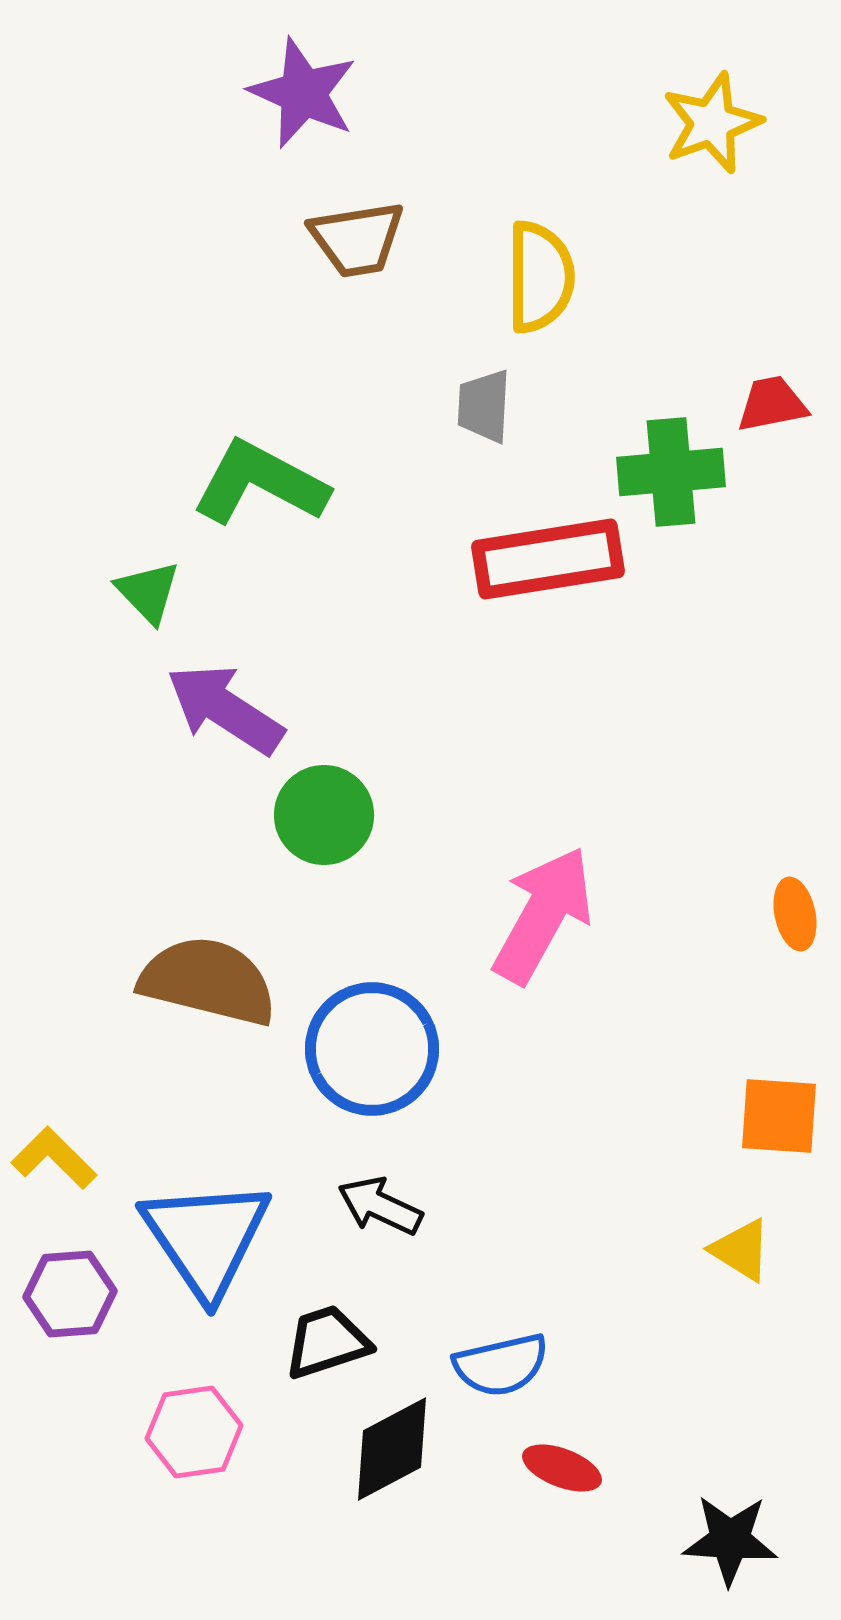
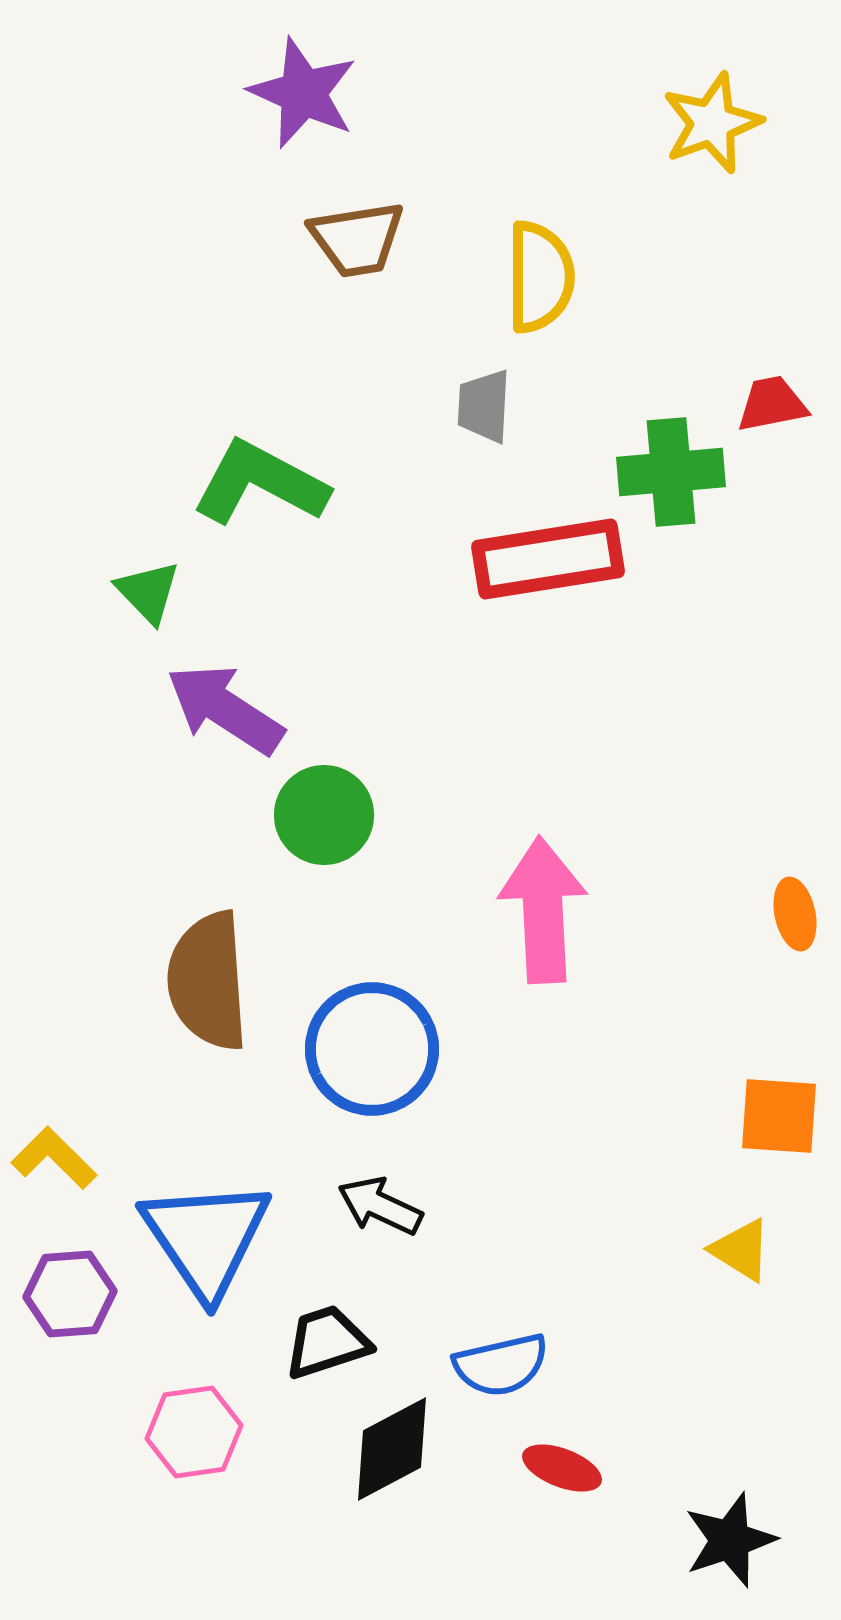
pink arrow: moved 5 px up; rotated 32 degrees counterclockwise
brown semicircle: rotated 108 degrees counterclockwise
black star: rotated 22 degrees counterclockwise
